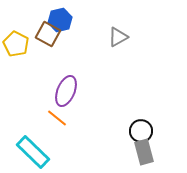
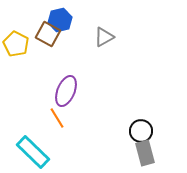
gray triangle: moved 14 px left
orange line: rotated 20 degrees clockwise
gray rectangle: moved 1 px right, 1 px down
